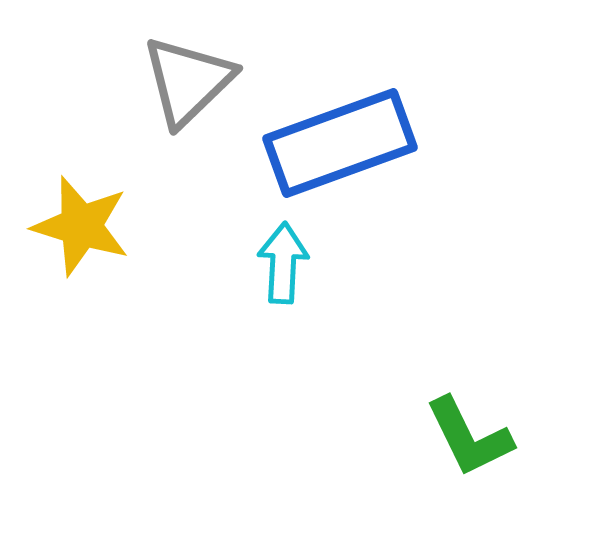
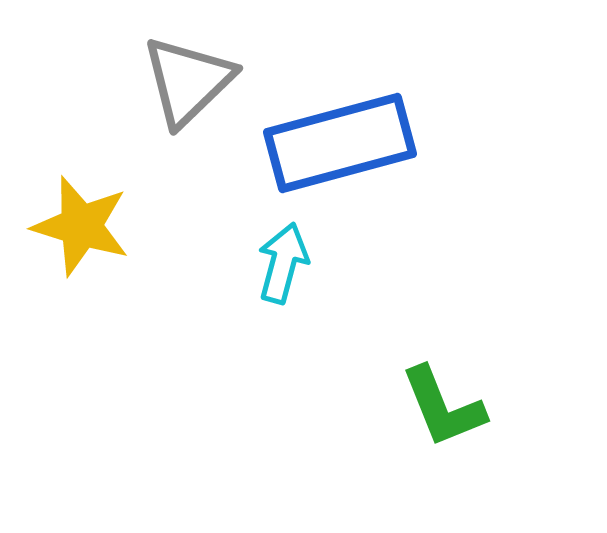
blue rectangle: rotated 5 degrees clockwise
cyan arrow: rotated 12 degrees clockwise
green L-shape: moved 26 px left, 30 px up; rotated 4 degrees clockwise
